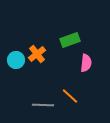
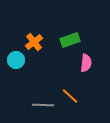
orange cross: moved 3 px left, 12 px up
